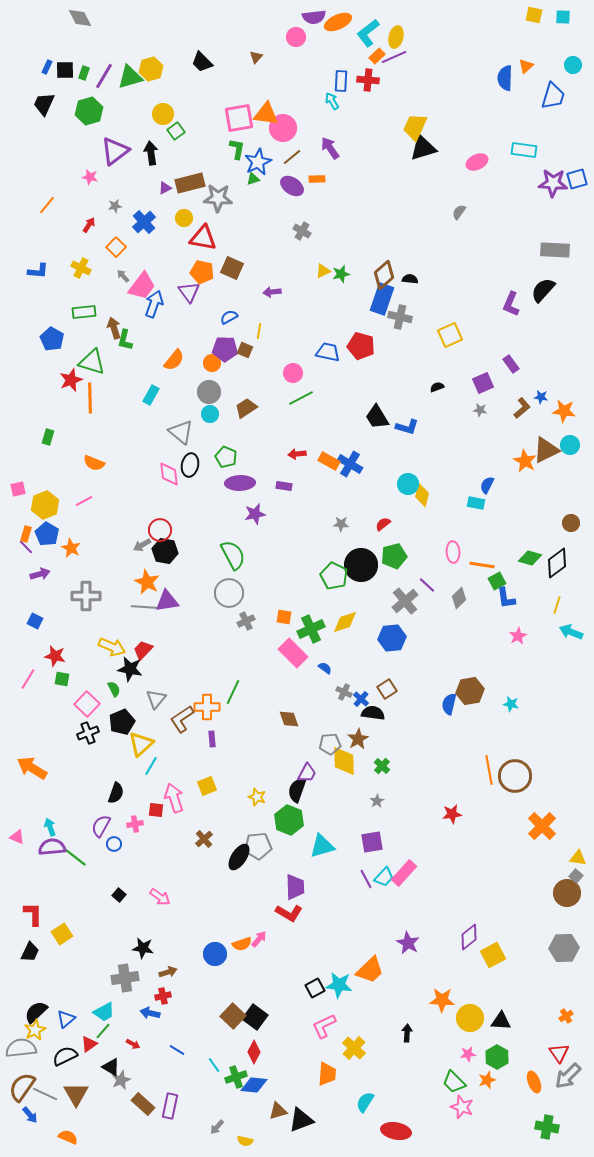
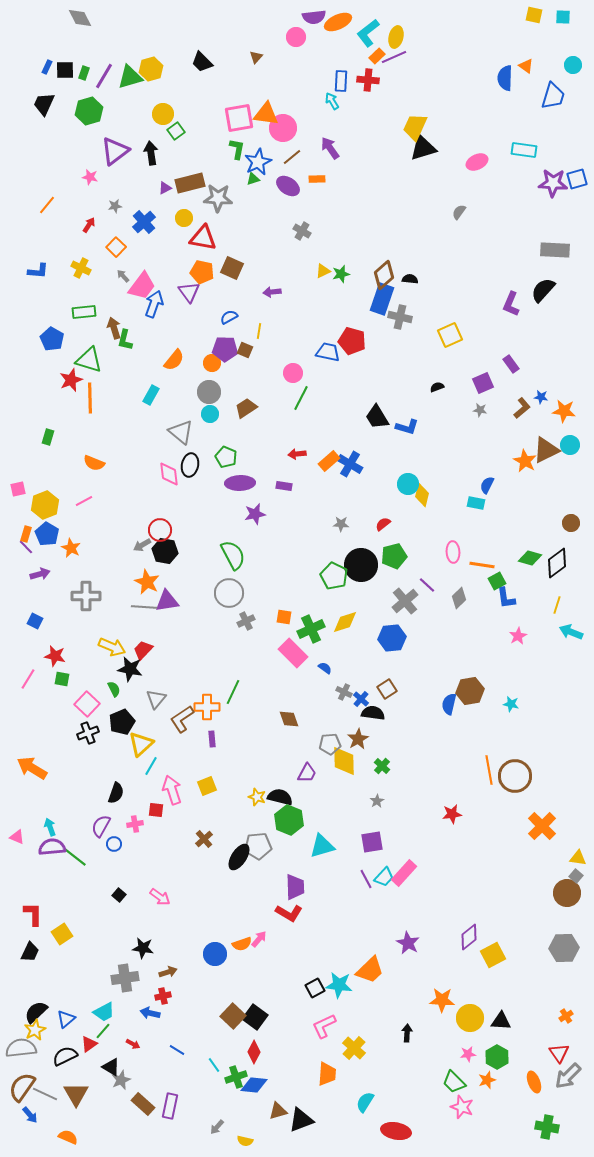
orange triangle at (526, 66): rotated 42 degrees counterclockwise
purple ellipse at (292, 186): moved 4 px left
red pentagon at (361, 346): moved 9 px left, 5 px up
green triangle at (92, 362): moved 3 px left, 2 px up
green line at (301, 398): rotated 35 degrees counterclockwise
orange rectangle at (329, 461): rotated 70 degrees counterclockwise
black semicircle at (297, 790): moved 17 px left, 7 px down; rotated 85 degrees clockwise
pink arrow at (174, 798): moved 2 px left, 8 px up
